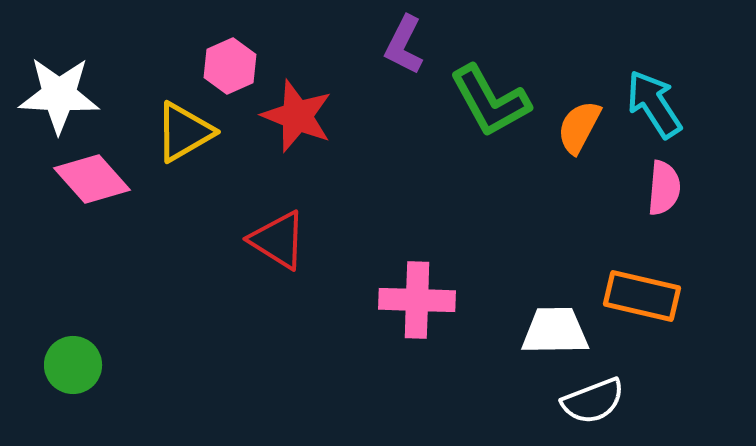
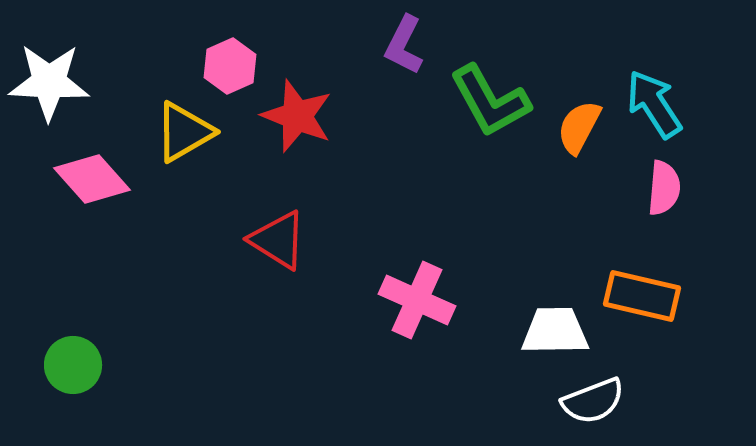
white star: moved 10 px left, 13 px up
pink cross: rotated 22 degrees clockwise
